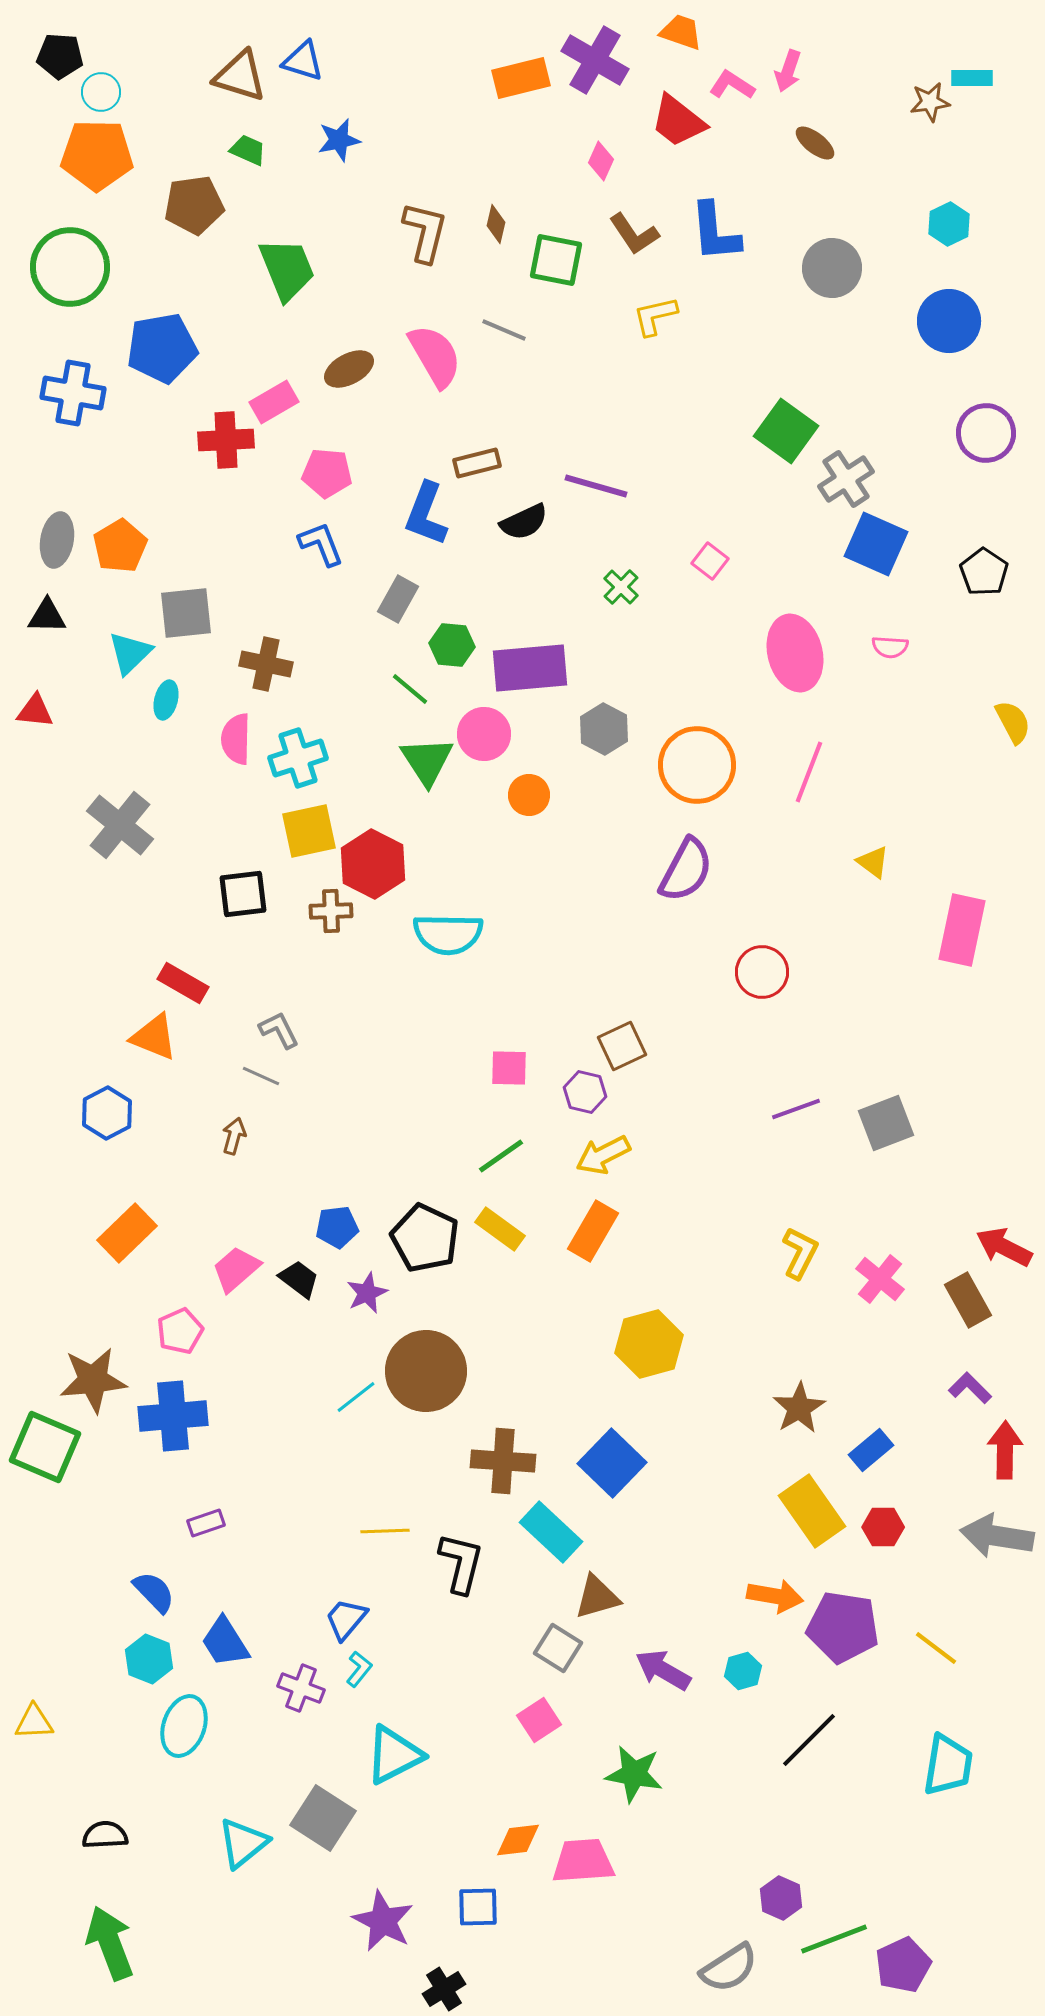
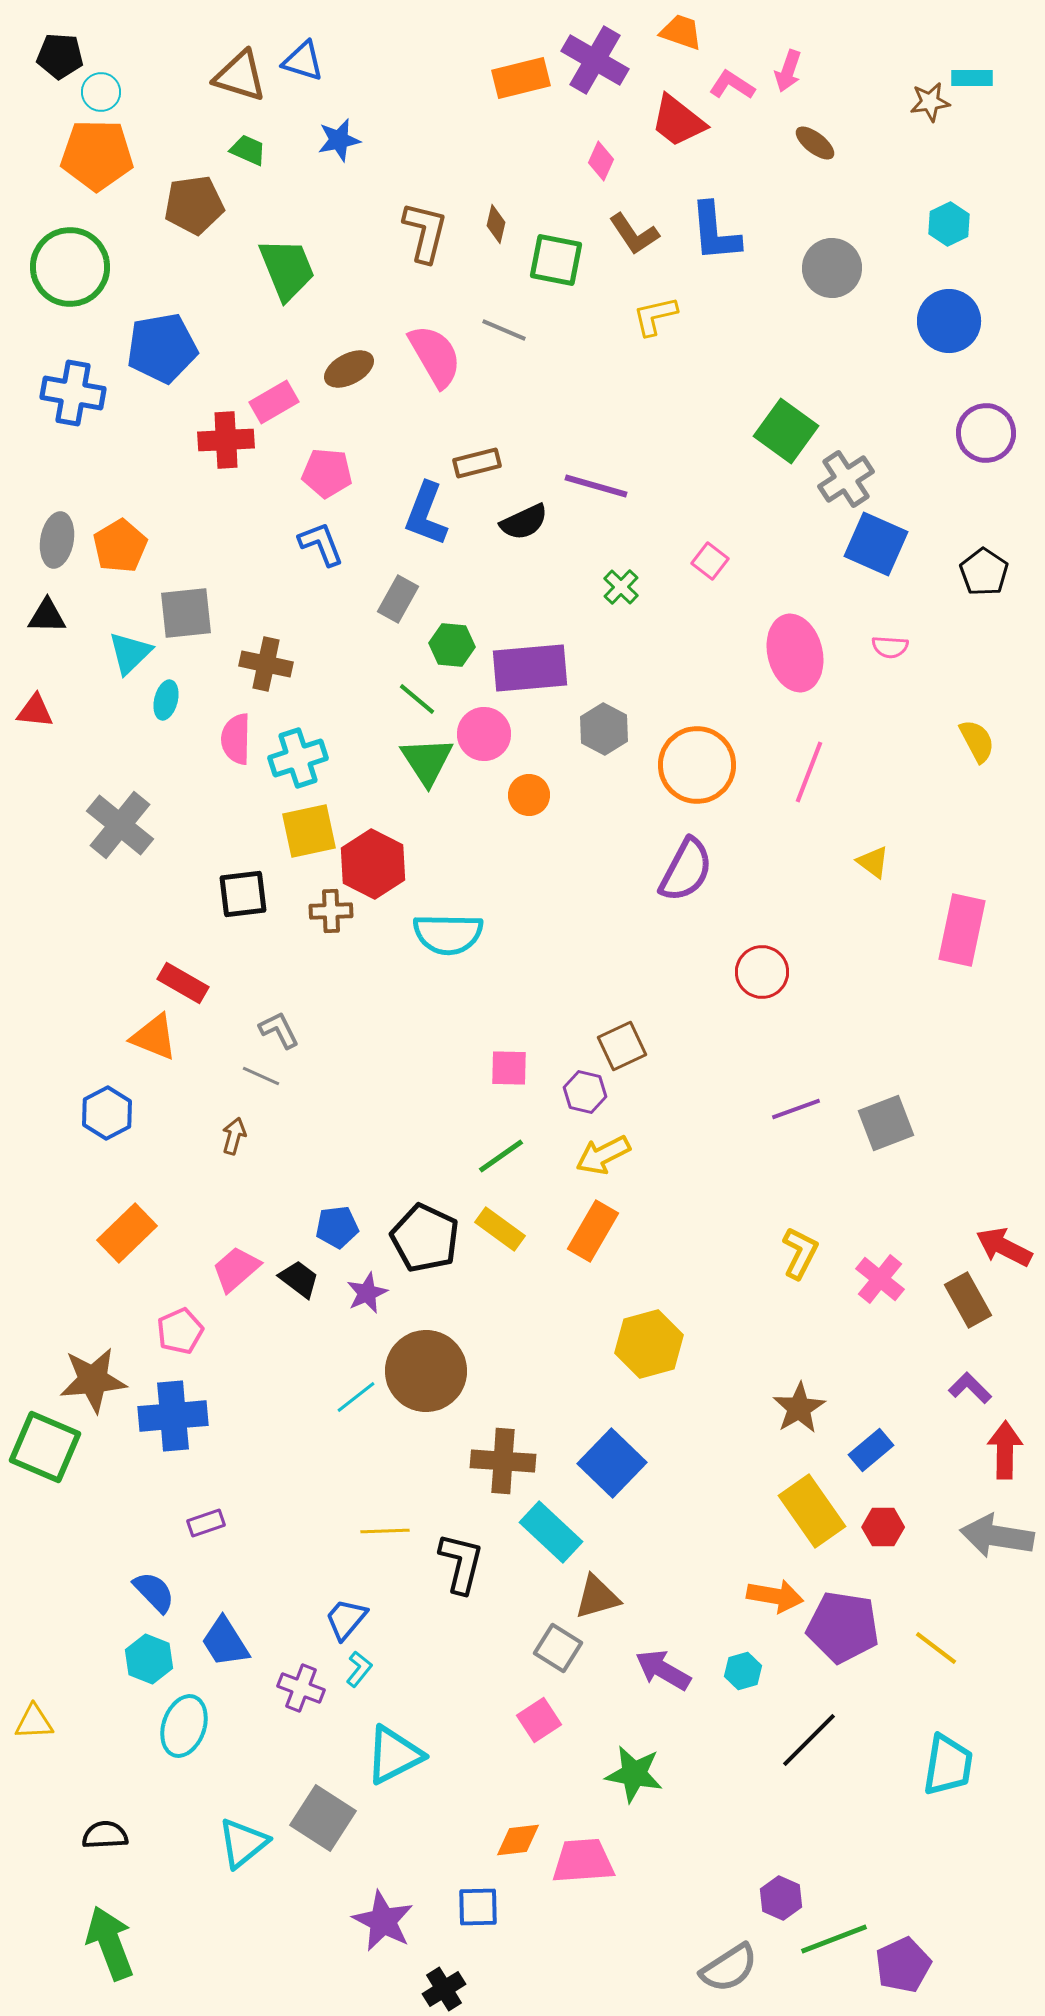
green line at (410, 689): moved 7 px right, 10 px down
yellow semicircle at (1013, 722): moved 36 px left, 19 px down
